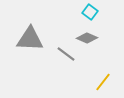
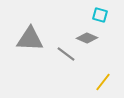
cyan square: moved 10 px right, 3 px down; rotated 21 degrees counterclockwise
